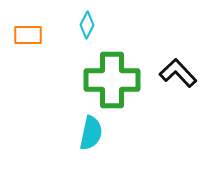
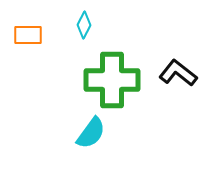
cyan diamond: moved 3 px left
black L-shape: rotated 9 degrees counterclockwise
cyan semicircle: rotated 24 degrees clockwise
